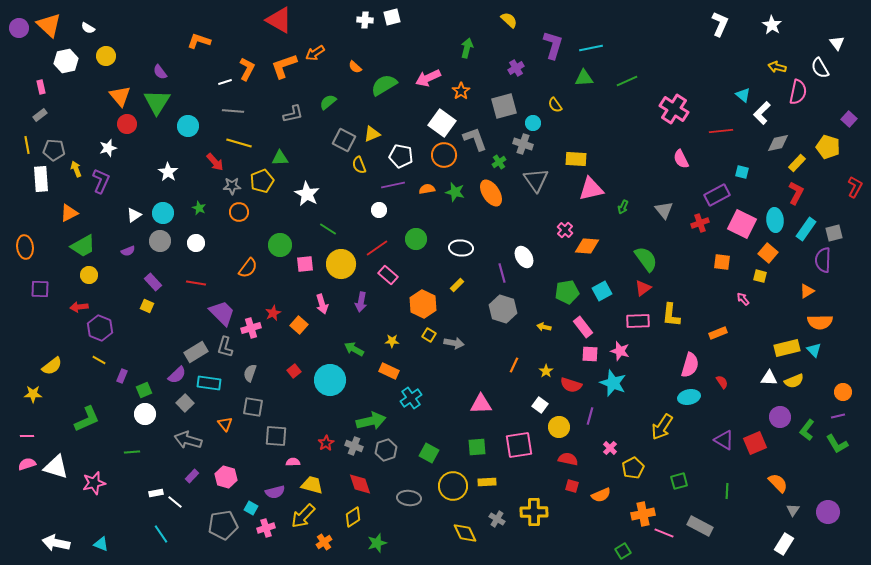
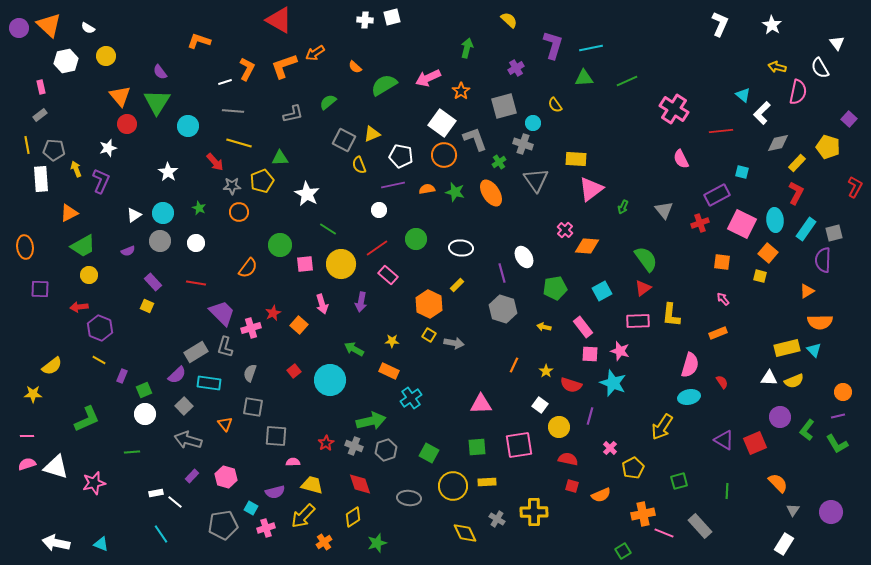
pink triangle at (591, 189): rotated 24 degrees counterclockwise
green pentagon at (567, 292): moved 12 px left, 4 px up
pink arrow at (743, 299): moved 20 px left
orange hexagon at (423, 304): moved 6 px right
gray square at (185, 403): moved 1 px left, 3 px down
purple circle at (828, 512): moved 3 px right
gray rectangle at (700, 526): rotated 20 degrees clockwise
